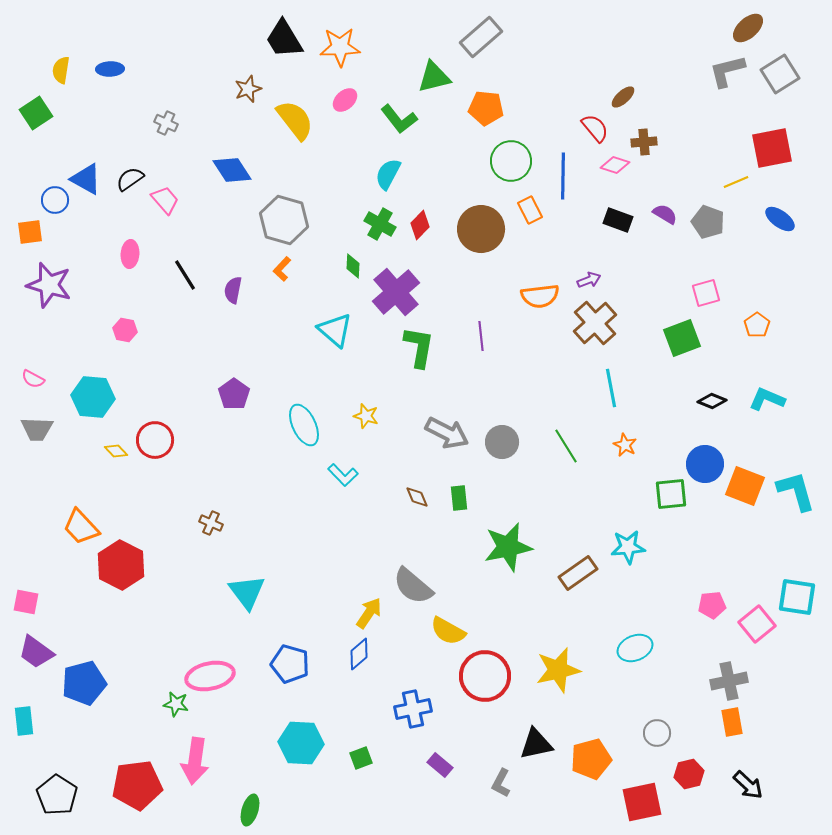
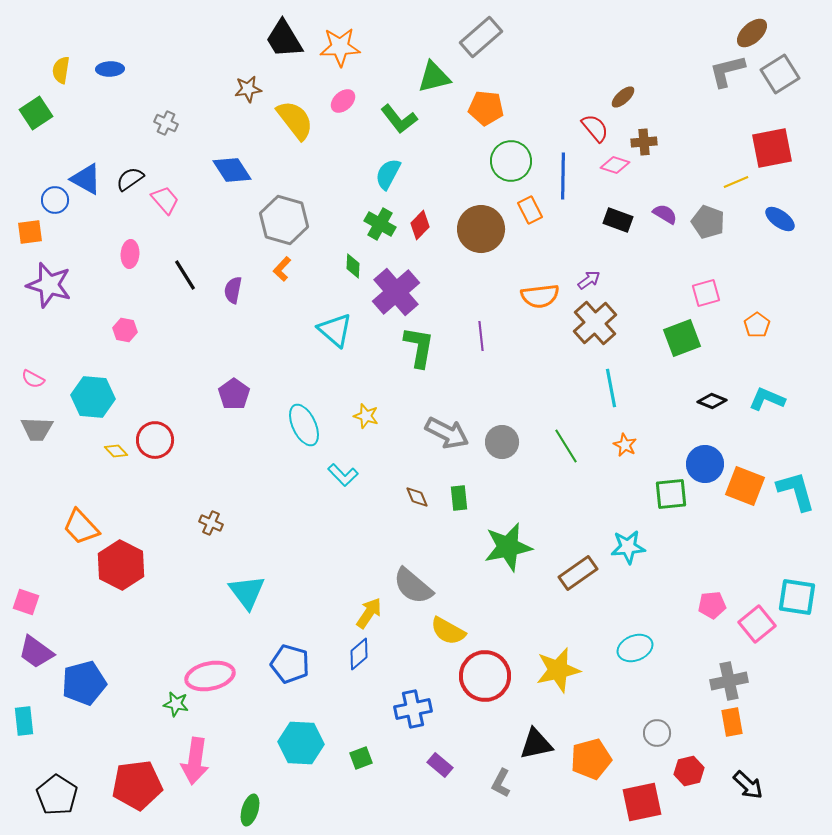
brown ellipse at (748, 28): moved 4 px right, 5 px down
brown star at (248, 89): rotated 12 degrees clockwise
pink ellipse at (345, 100): moved 2 px left, 1 px down
purple arrow at (589, 280): rotated 15 degrees counterclockwise
pink square at (26, 602): rotated 8 degrees clockwise
red hexagon at (689, 774): moved 3 px up
